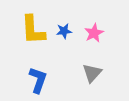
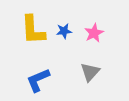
gray triangle: moved 2 px left, 1 px up
blue L-shape: rotated 132 degrees counterclockwise
